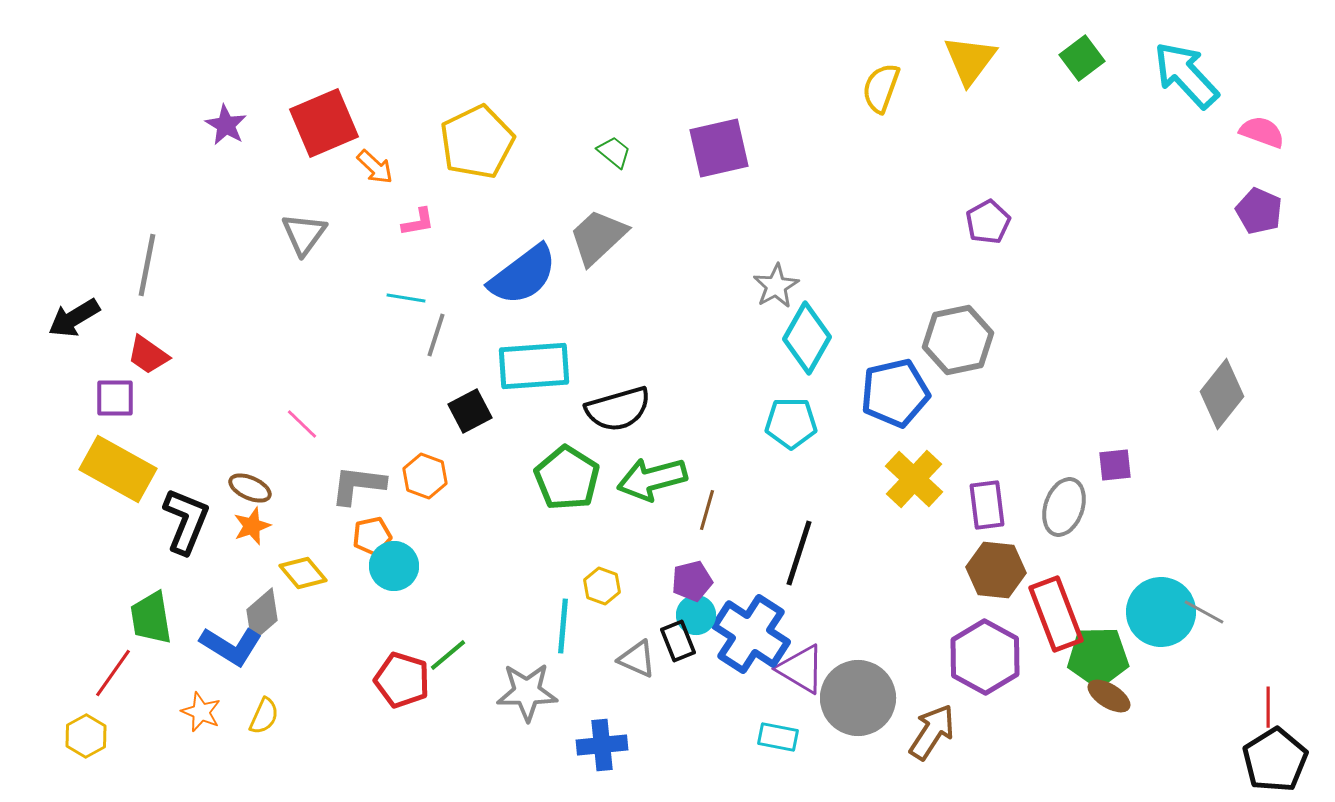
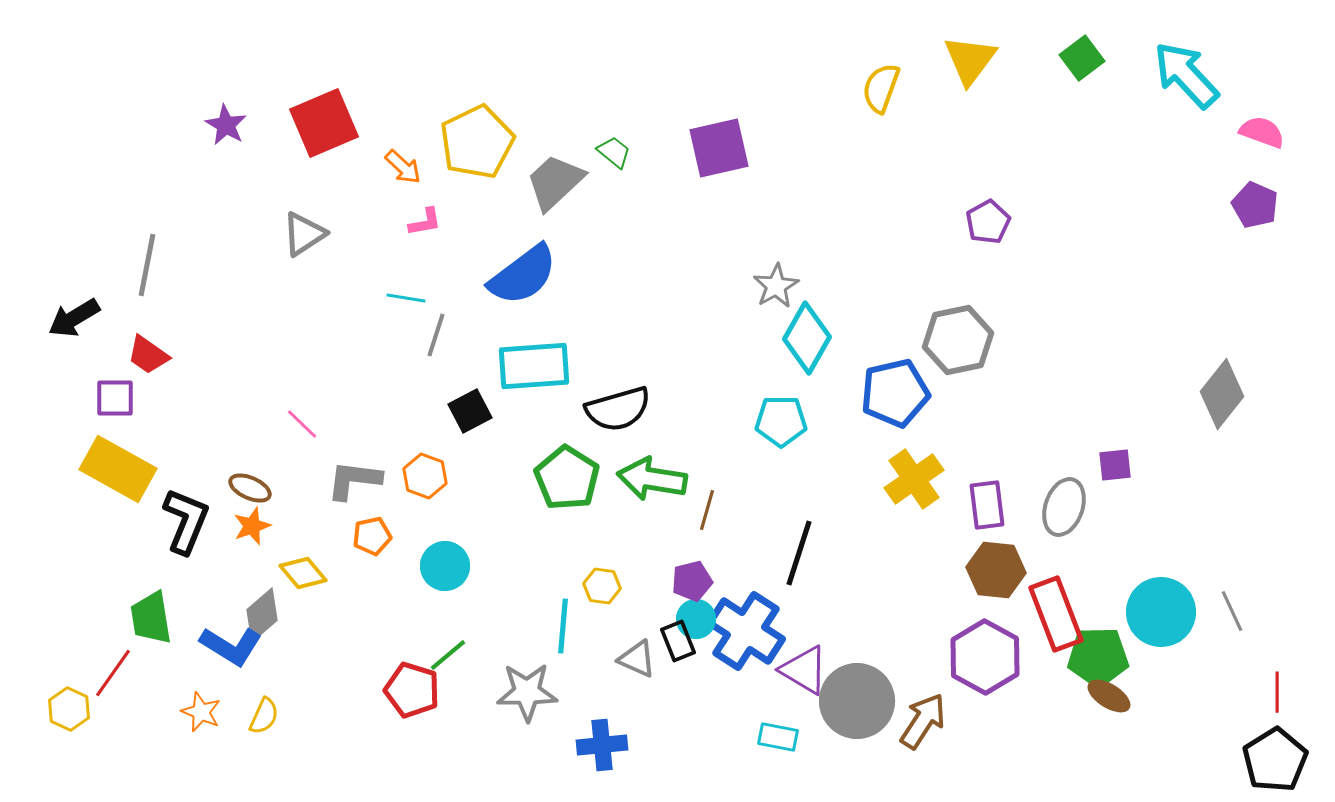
orange arrow at (375, 167): moved 28 px right
purple pentagon at (1259, 211): moved 4 px left, 6 px up
pink L-shape at (418, 222): moved 7 px right
gray triangle at (304, 234): rotated 21 degrees clockwise
gray trapezoid at (598, 237): moved 43 px left, 55 px up
cyan pentagon at (791, 423): moved 10 px left, 2 px up
green arrow at (652, 479): rotated 24 degrees clockwise
yellow cross at (914, 479): rotated 12 degrees clockwise
gray L-shape at (358, 485): moved 4 px left, 5 px up
cyan circle at (394, 566): moved 51 px right
yellow hexagon at (602, 586): rotated 12 degrees counterclockwise
gray line at (1204, 612): moved 28 px right, 1 px up; rotated 36 degrees clockwise
cyan circle at (696, 615): moved 4 px down
blue cross at (751, 634): moved 5 px left, 3 px up
purple triangle at (801, 669): moved 3 px right, 1 px down
red pentagon at (402, 680): moved 10 px right, 10 px down
gray circle at (858, 698): moved 1 px left, 3 px down
red line at (1268, 707): moved 9 px right, 15 px up
brown arrow at (932, 732): moved 9 px left, 11 px up
yellow hexagon at (86, 736): moved 17 px left, 27 px up; rotated 6 degrees counterclockwise
